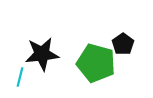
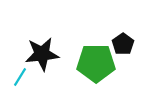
green pentagon: rotated 15 degrees counterclockwise
cyan line: rotated 18 degrees clockwise
